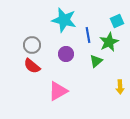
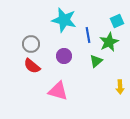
gray circle: moved 1 px left, 1 px up
purple circle: moved 2 px left, 2 px down
pink triangle: rotated 45 degrees clockwise
